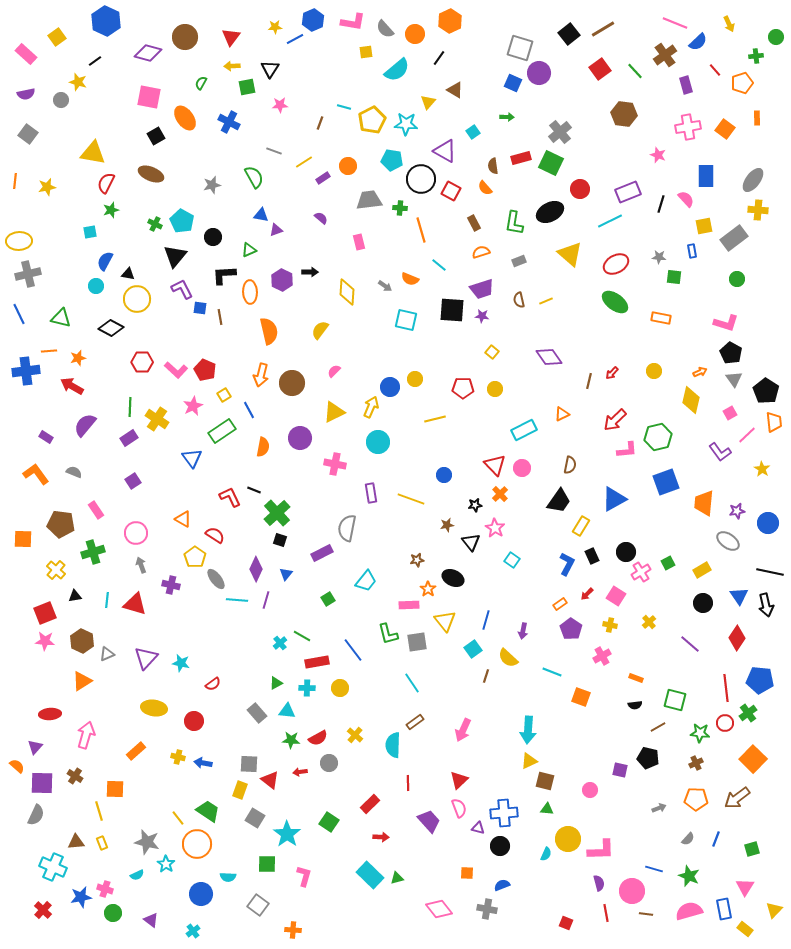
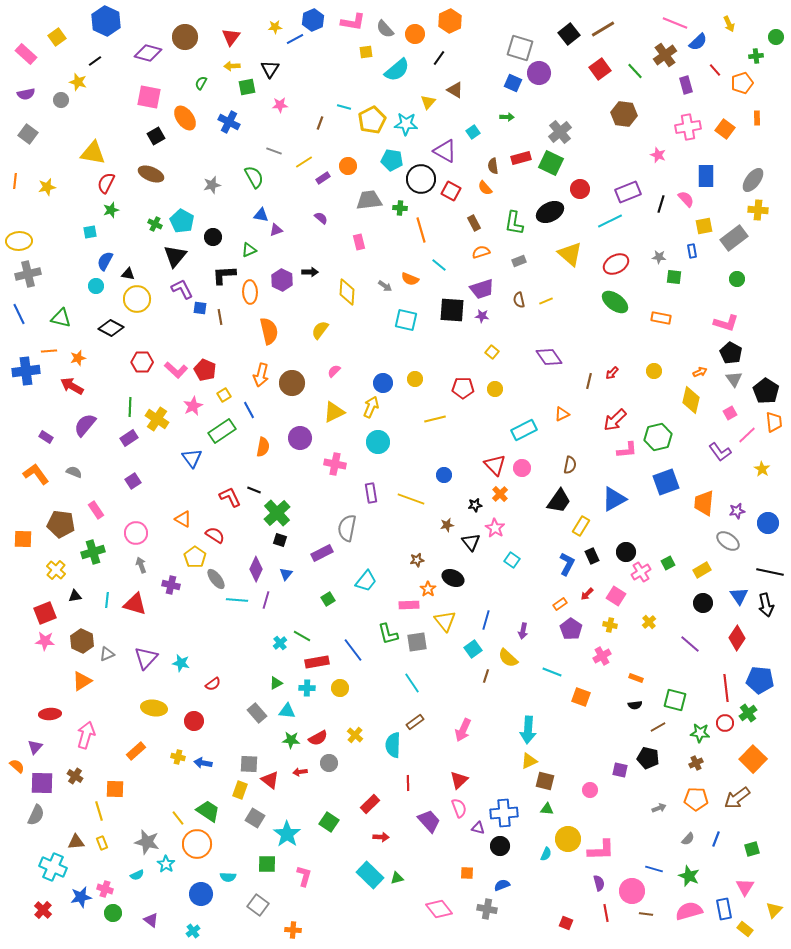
blue circle at (390, 387): moved 7 px left, 4 px up
